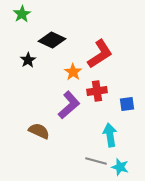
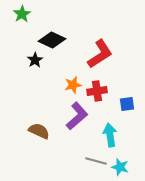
black star: moved 7 px right
orange star: moved 13 px down; rotated 24 degrees clockwise
purple L-shape: moved 8 px right, 11 px down
